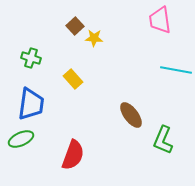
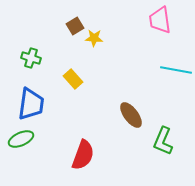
brown square: rotated 12 degrees clockwise
green L-shape: moved 1 px down
red semicircle: moved 10 px right
